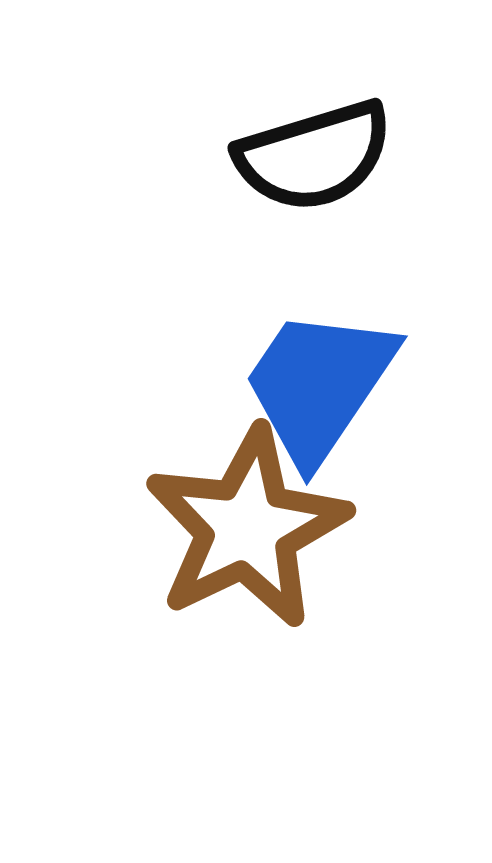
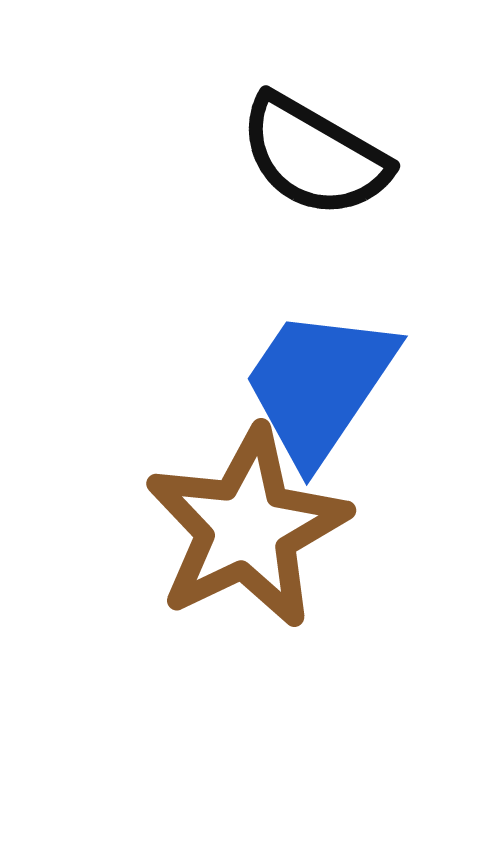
black semicircle: rotated 47 degrees clockwise
